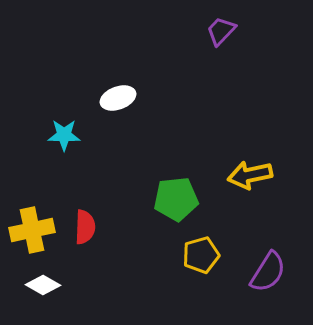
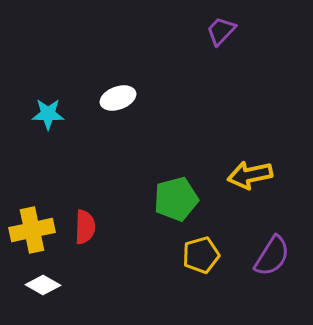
cyan star: moved 16 px left, 21 px up
green pentagon: rotated 9 degrees counterclockwise
purple semicircle: moved 4 px right, 16 px up
